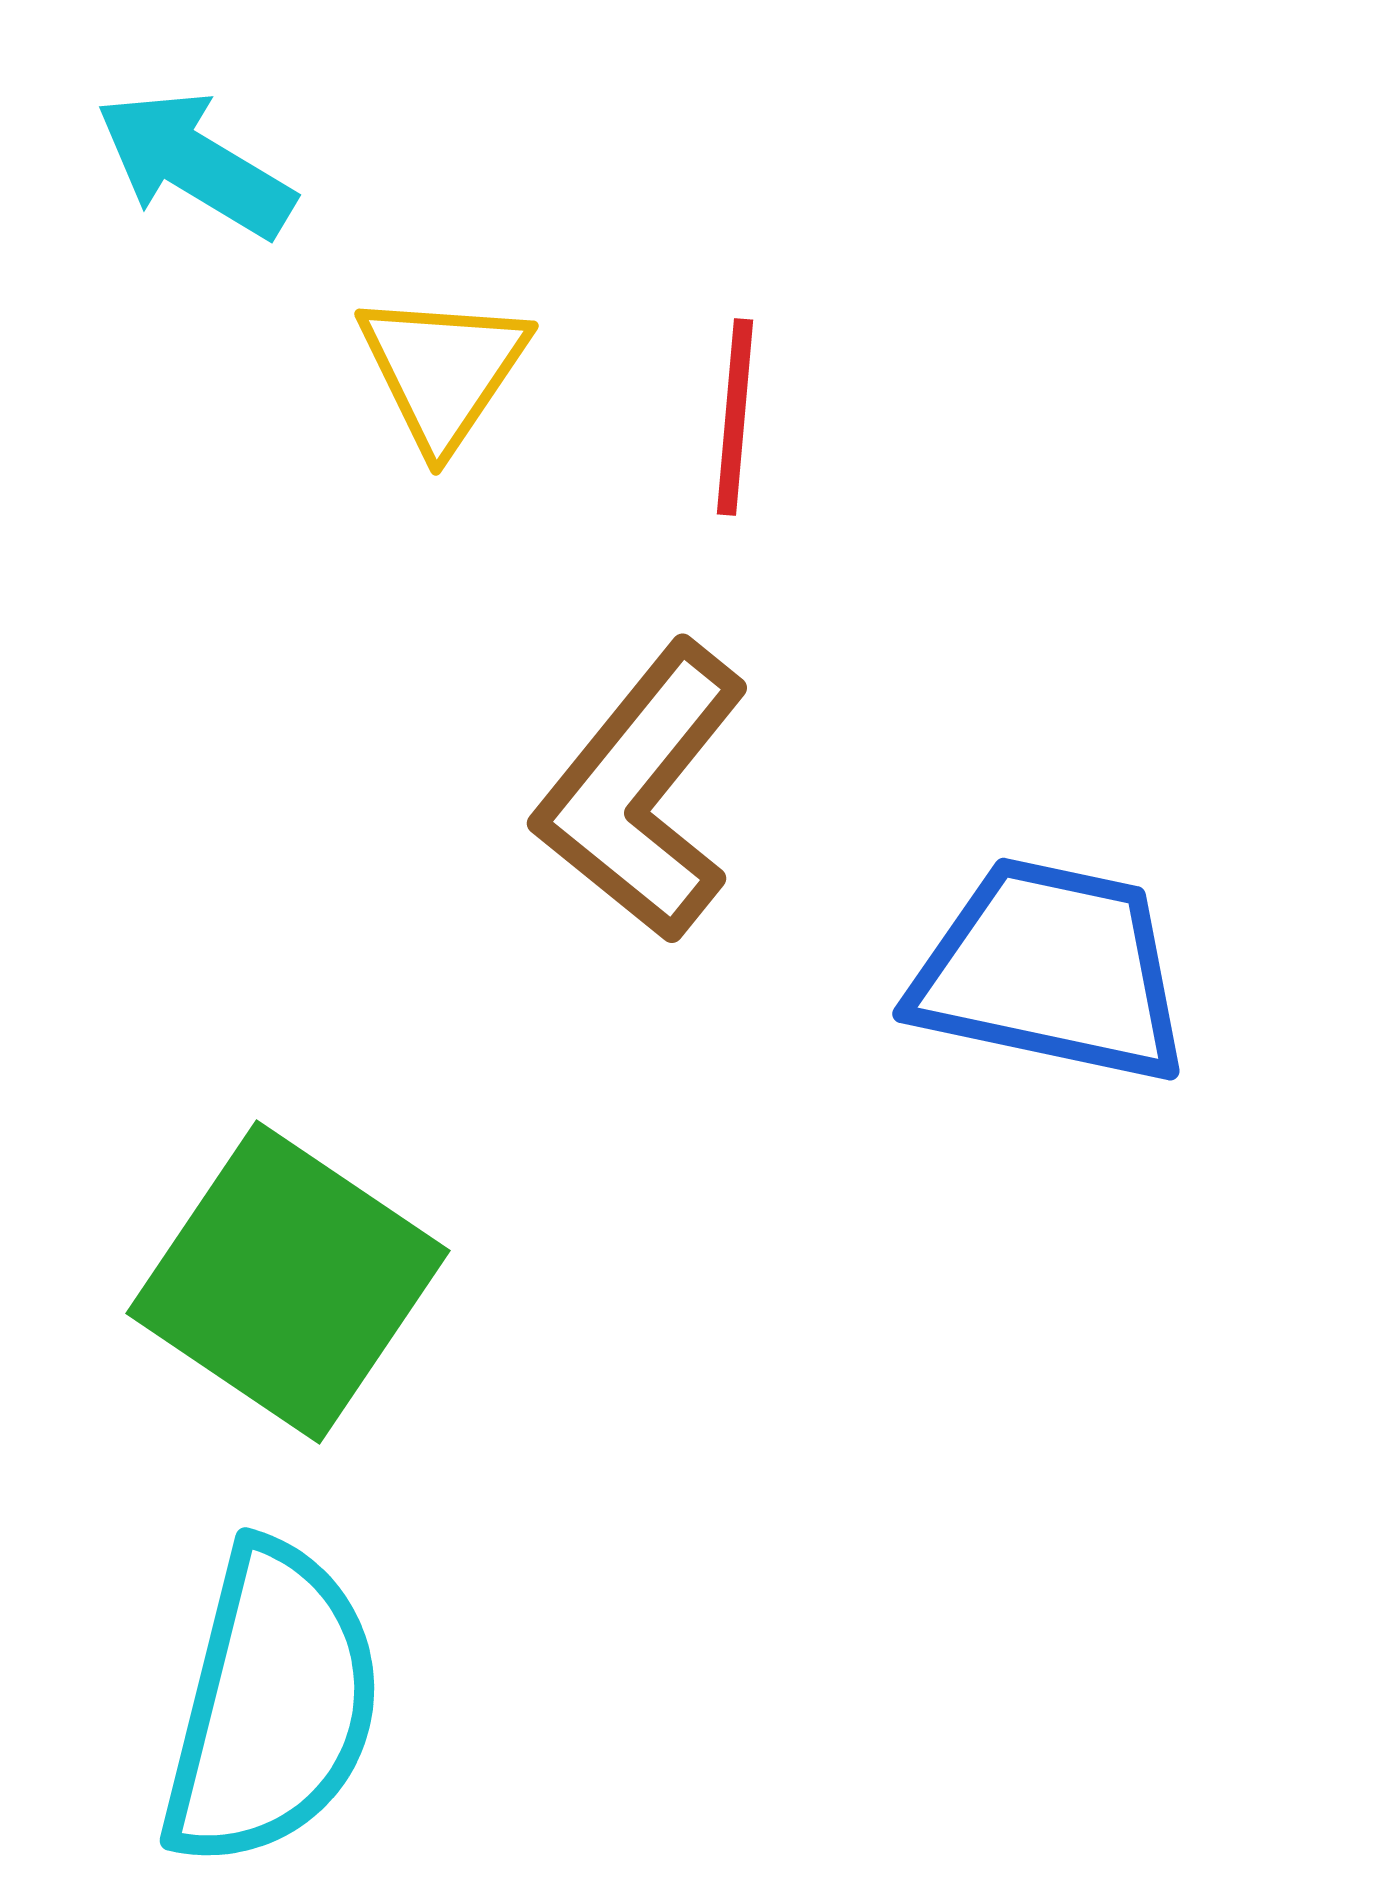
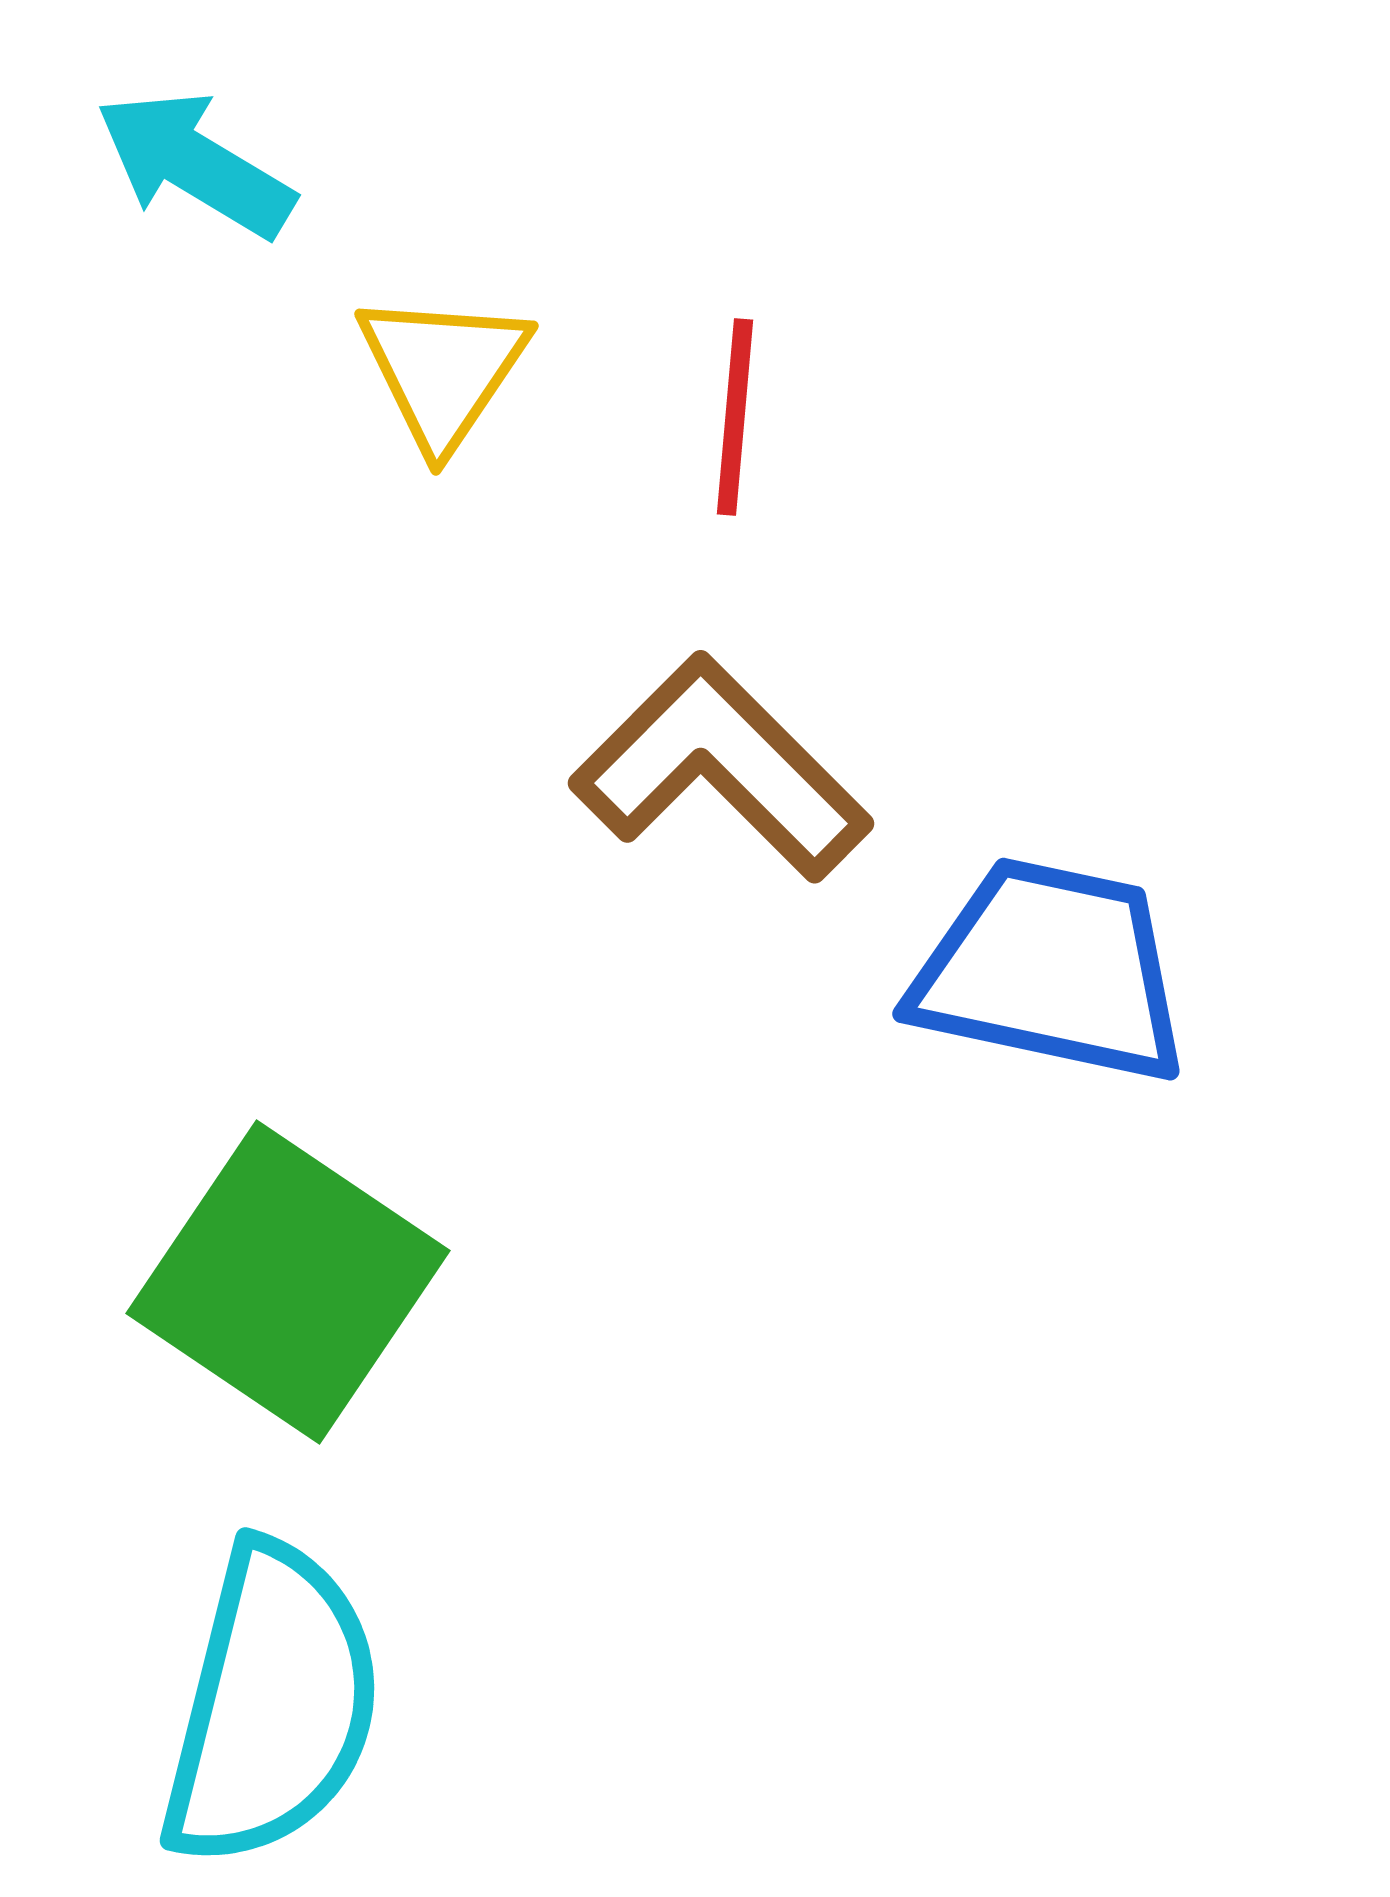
brown L-shape: moved 79 px right, 24 px up; rotated 96 degrees clockwise
